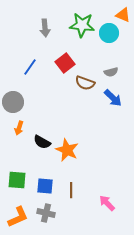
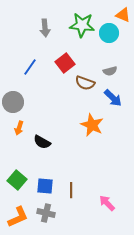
gray semicircle: moved 1 px left, 1 px up
orange star: moved 25 px right, 25 px up
green square: rotated 36 degrees clockwise
